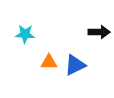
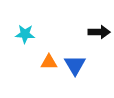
blue triangle: rotated 35 degrees counterclockwise
